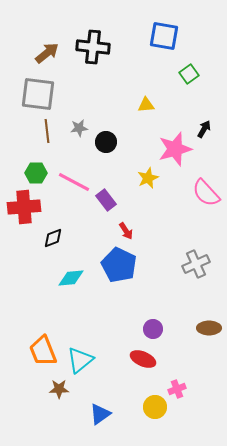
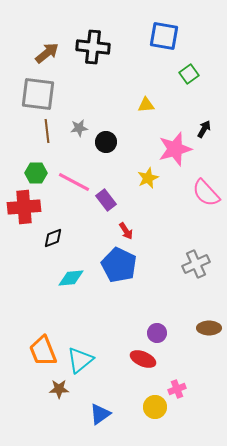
purple circle: moved 4 px right, 4 px down
